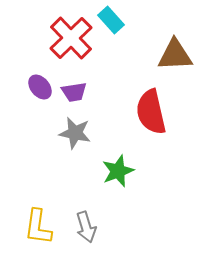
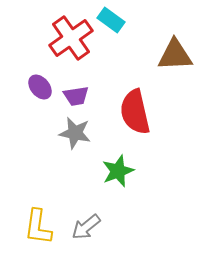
cyan rectangle: rotated 12 degrees counterclockwise
red cross: rotated 9 degrees clockwise
purple trapezoid: moved 2 px right, 4 px down
red semicircle: moved 16 px left
gray arrow: rotated 68 degrees clockwise
